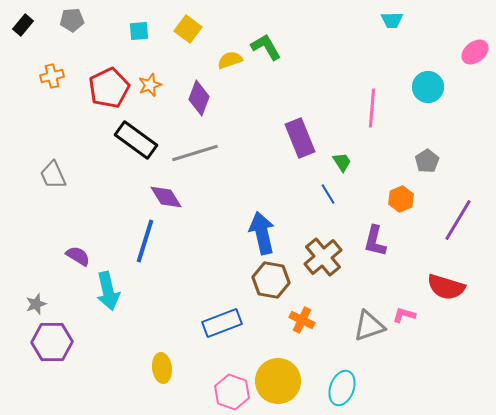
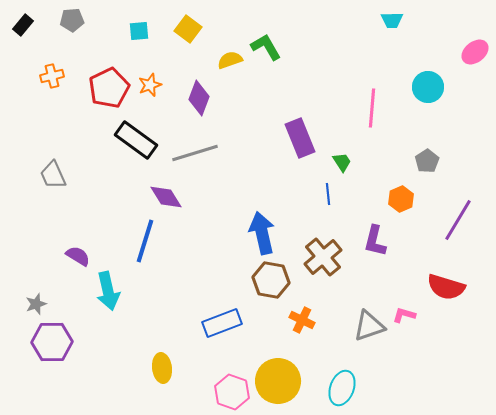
blue line at (328, 194): rotated 25 degrees clockwise
